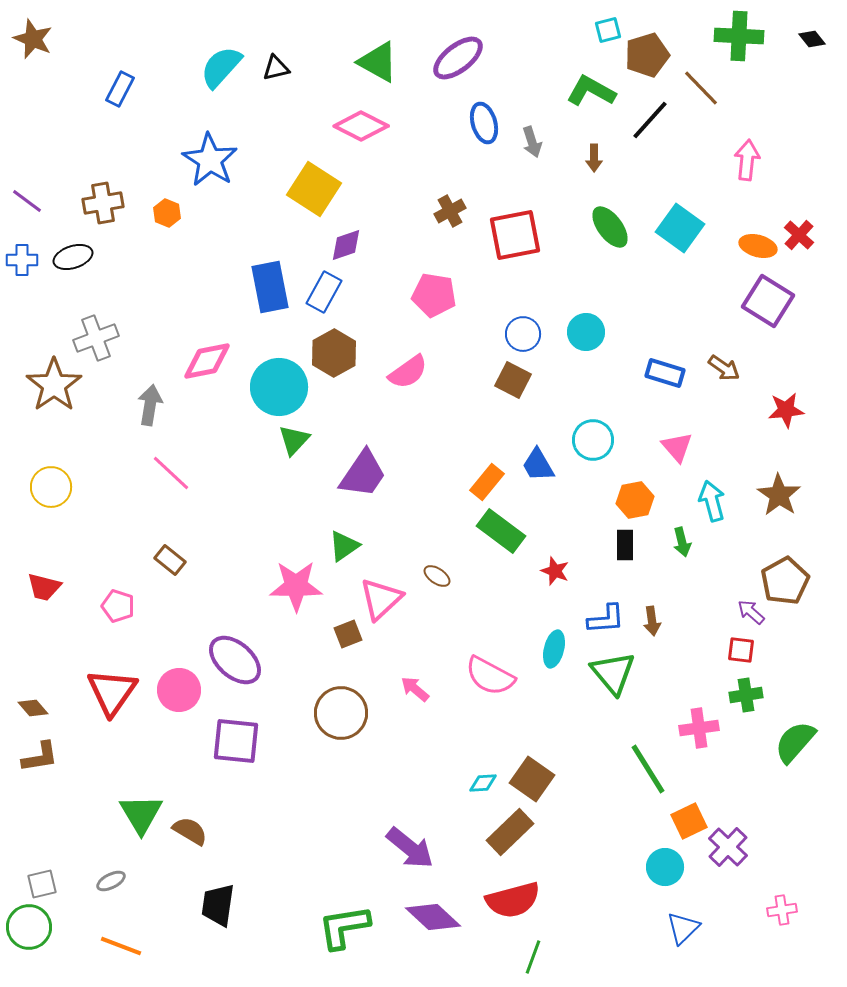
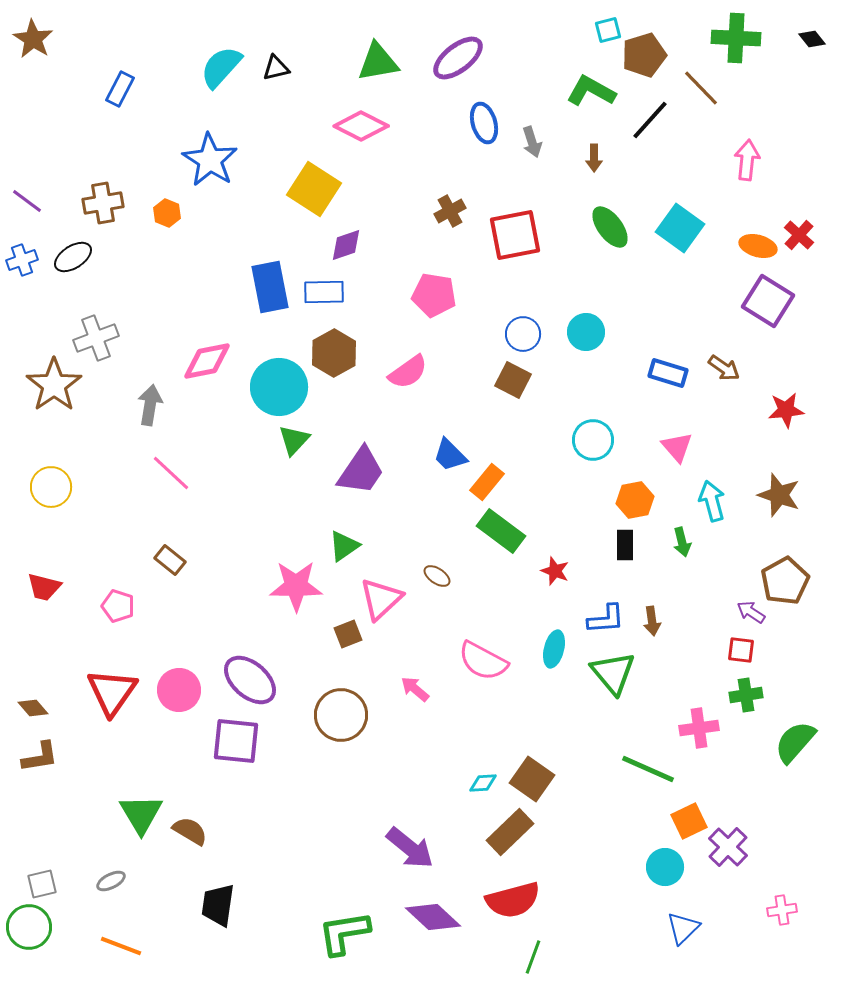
green cross at (739, 36): moved 3 px left, 2 px down
brown star at (33, 39): rotated 9 degrees clockwise
brown pentagon at (647, 55): moved 3 px left
green triangle at (378, 62): rotated 39 degrees counterclockwise
black ellipse at (73, 257): rotated 15 degrees counterclockwise
blue cross at (22, 260): rotated 20 degrees counterclockwise
blue rectangle at (324, 292): rotated 60 degrees clockwise
blue rectangle at (665, 373): moved 3 px right
blue trapezoid at (538, 465): moved 88 px left, 10 px up; rotated 15 degrees counterclockwise
purple trapezoid at (363, 474): moved 2 px left, 3 px up
brown star at (779, 495): rotated 15 degrees counterclockwise
purple arrow at (751, 612): rotated 8 degrees counterclockwise
purple ellipse at (235, 660): moved 15 px right, 20 px down
pink semicircle at (490, 676): moved 7 px left, 15 px up
brown circle at (341, 713): moved 2 px down
green line at (648, 769): rotated 34 degrees counterclockwise
green L-shape at (344, 927): moved 6 px down
